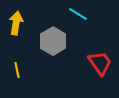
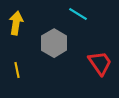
gray hexagon: moved 1 px right, 2 px down
